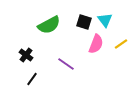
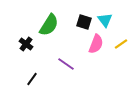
green semicircle: rotated 30 degrees counterclockwise
black cross: moved 11 px up
